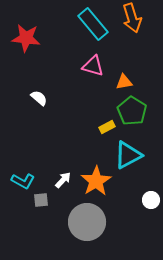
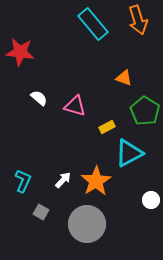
orange arrow: moved 6 px right, 2 px down
red star: moved 6 px left, 14 px down
pink triangle: moved 18 px left, 40 px down
orange triangle: moved 4 px up; rotated 30 degrees clockwise
green pentagon: moved 13 px right
cyan triangle: moved 1 px right, 2 px up
cyan L-shape: rotated 95 degrees counterclockwise
gray square: moved 12 px down; rotated 35 degrees clockwise
gray circle: moved 2 px down
